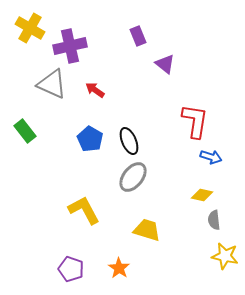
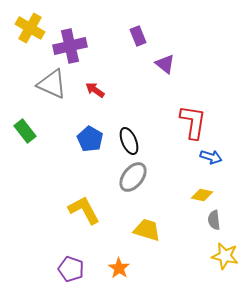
red L-shape: moved 2 px left, 1 px down
